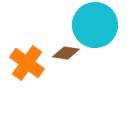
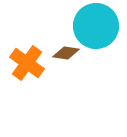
cyan circle: moved 1 px right, 1 px down
